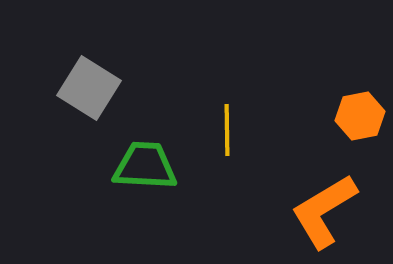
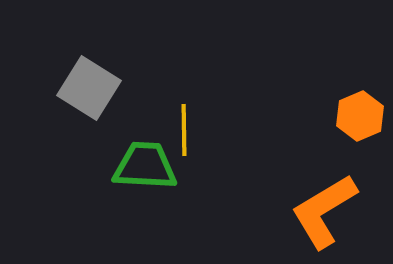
orange hexagon: rotated 12 degrees counterclockwise
yellow line: moved 43 px left
